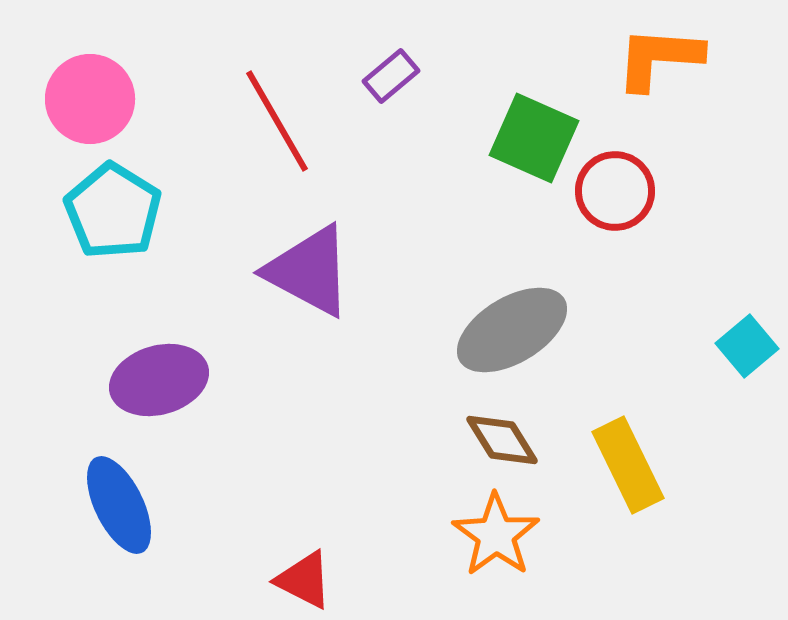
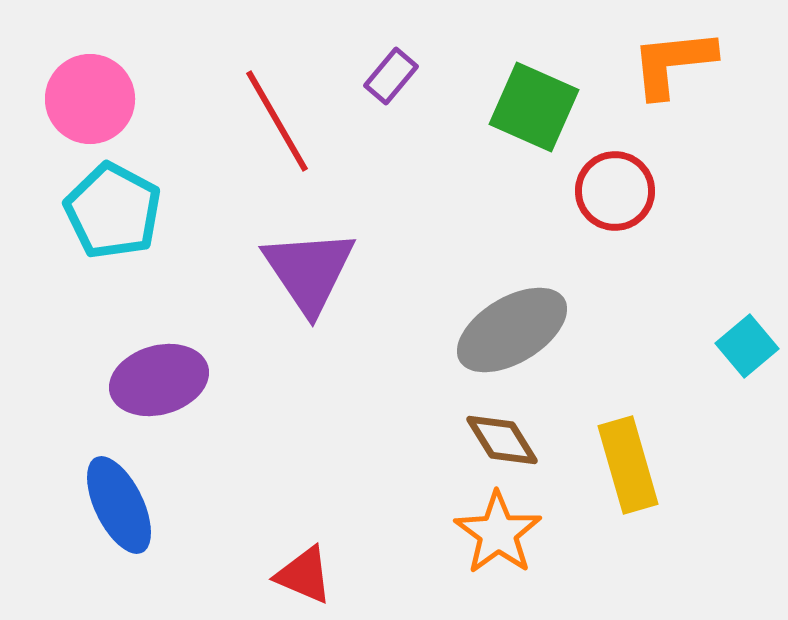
orange L-shape: moved 14 px right, 5 px down; rotated 10 degrees counterclockwise
purple rectangle: rotated 10 degrees counterclockwise
green square: moved 31 px up
cyan pentagon: rotated 4 degrees counterclockwise
purple triangle: rotated 28 degrees clockwise
yellow rectangle: rotated 10 degrees clockwise
orange star: moved 2 px right, 2 px up
red triangle: moved 5 px up; rotated 4 degrees counterclockwise
